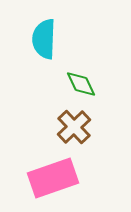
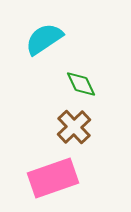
cyan semicircle: rotated 54 degrees clockwise
